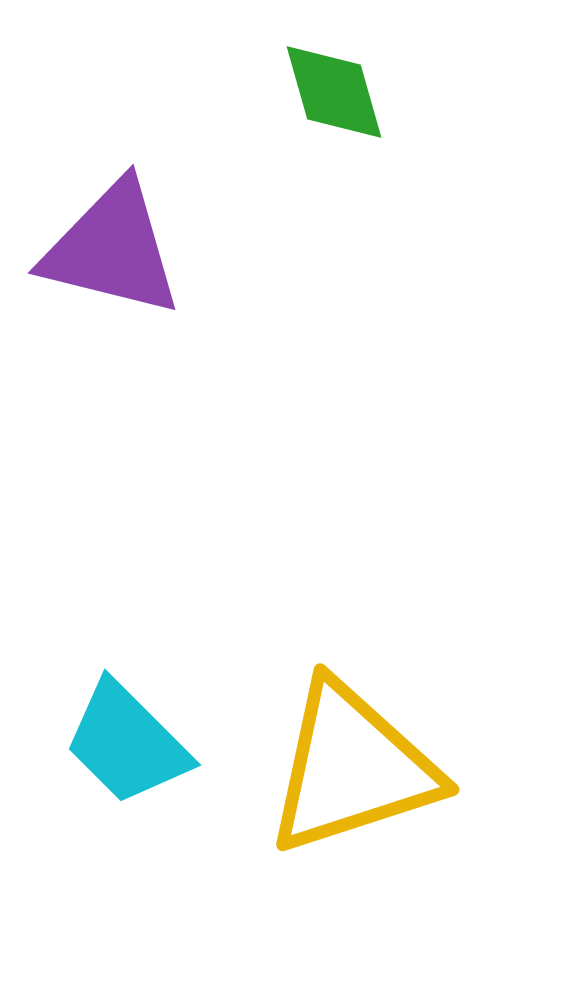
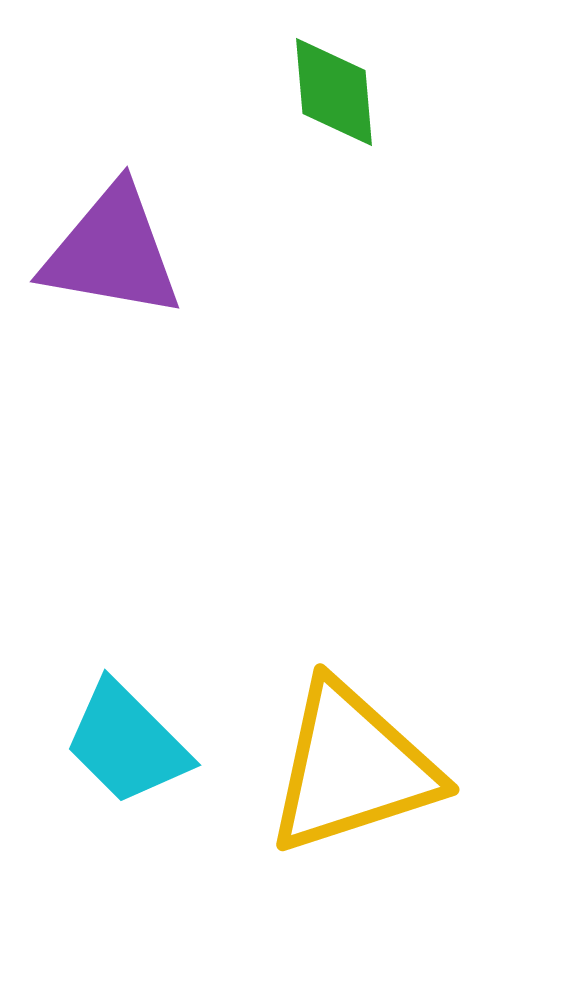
green diamond: rotated 11 degrees clockwise
purple triangle: moved 3 px down; rotated 4 degrees counterclockwise
